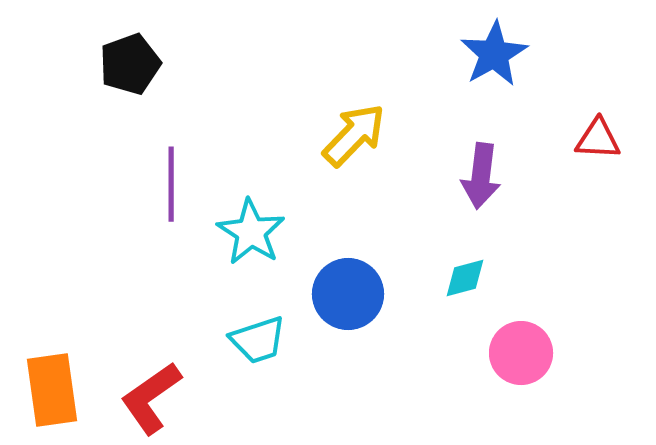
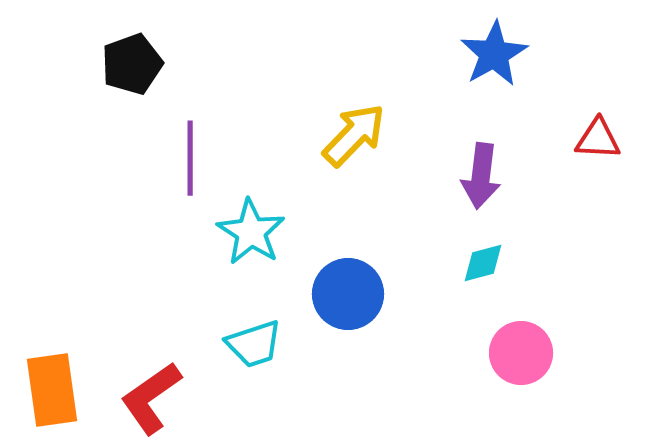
black pentagon: moved 2 px right
purple line: moved 19 px right, 26 px up
cyan diamond: moved 18 px right, 15 px up
cyan trapezoid: moved 4 px left, 4 px down
